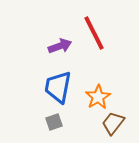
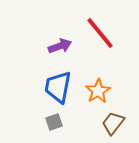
red line: moved 6 px right; rotated 12 degrees counterclockwise
orange star: moved 6 px up
